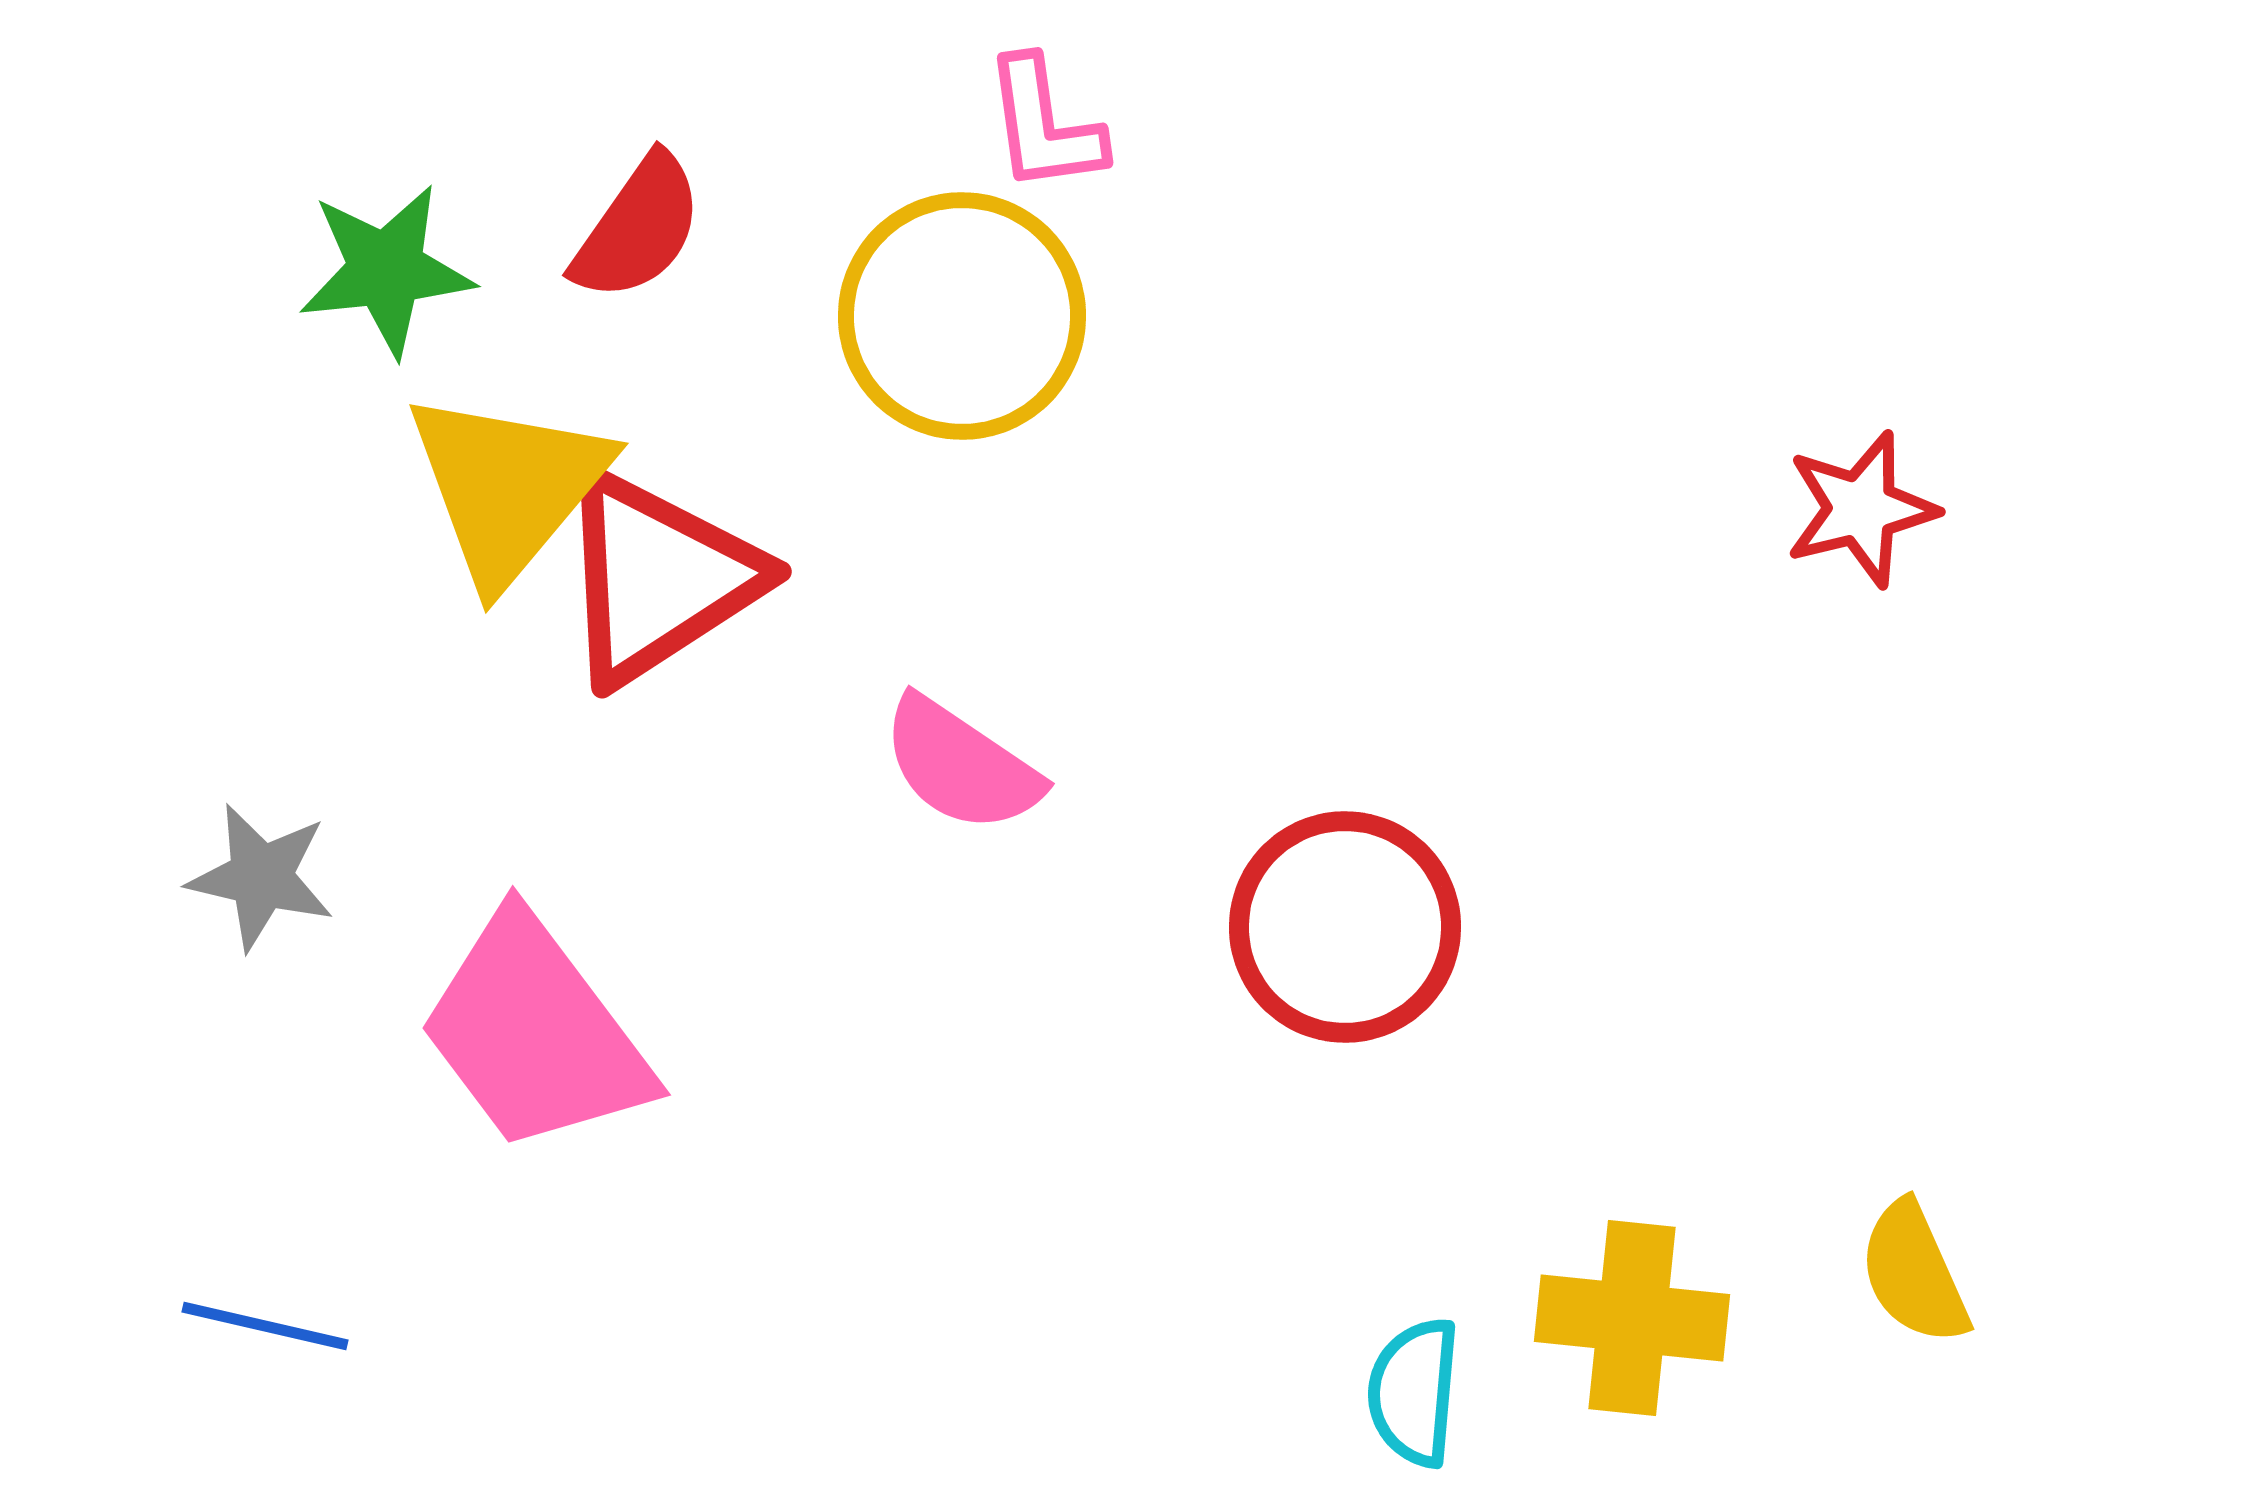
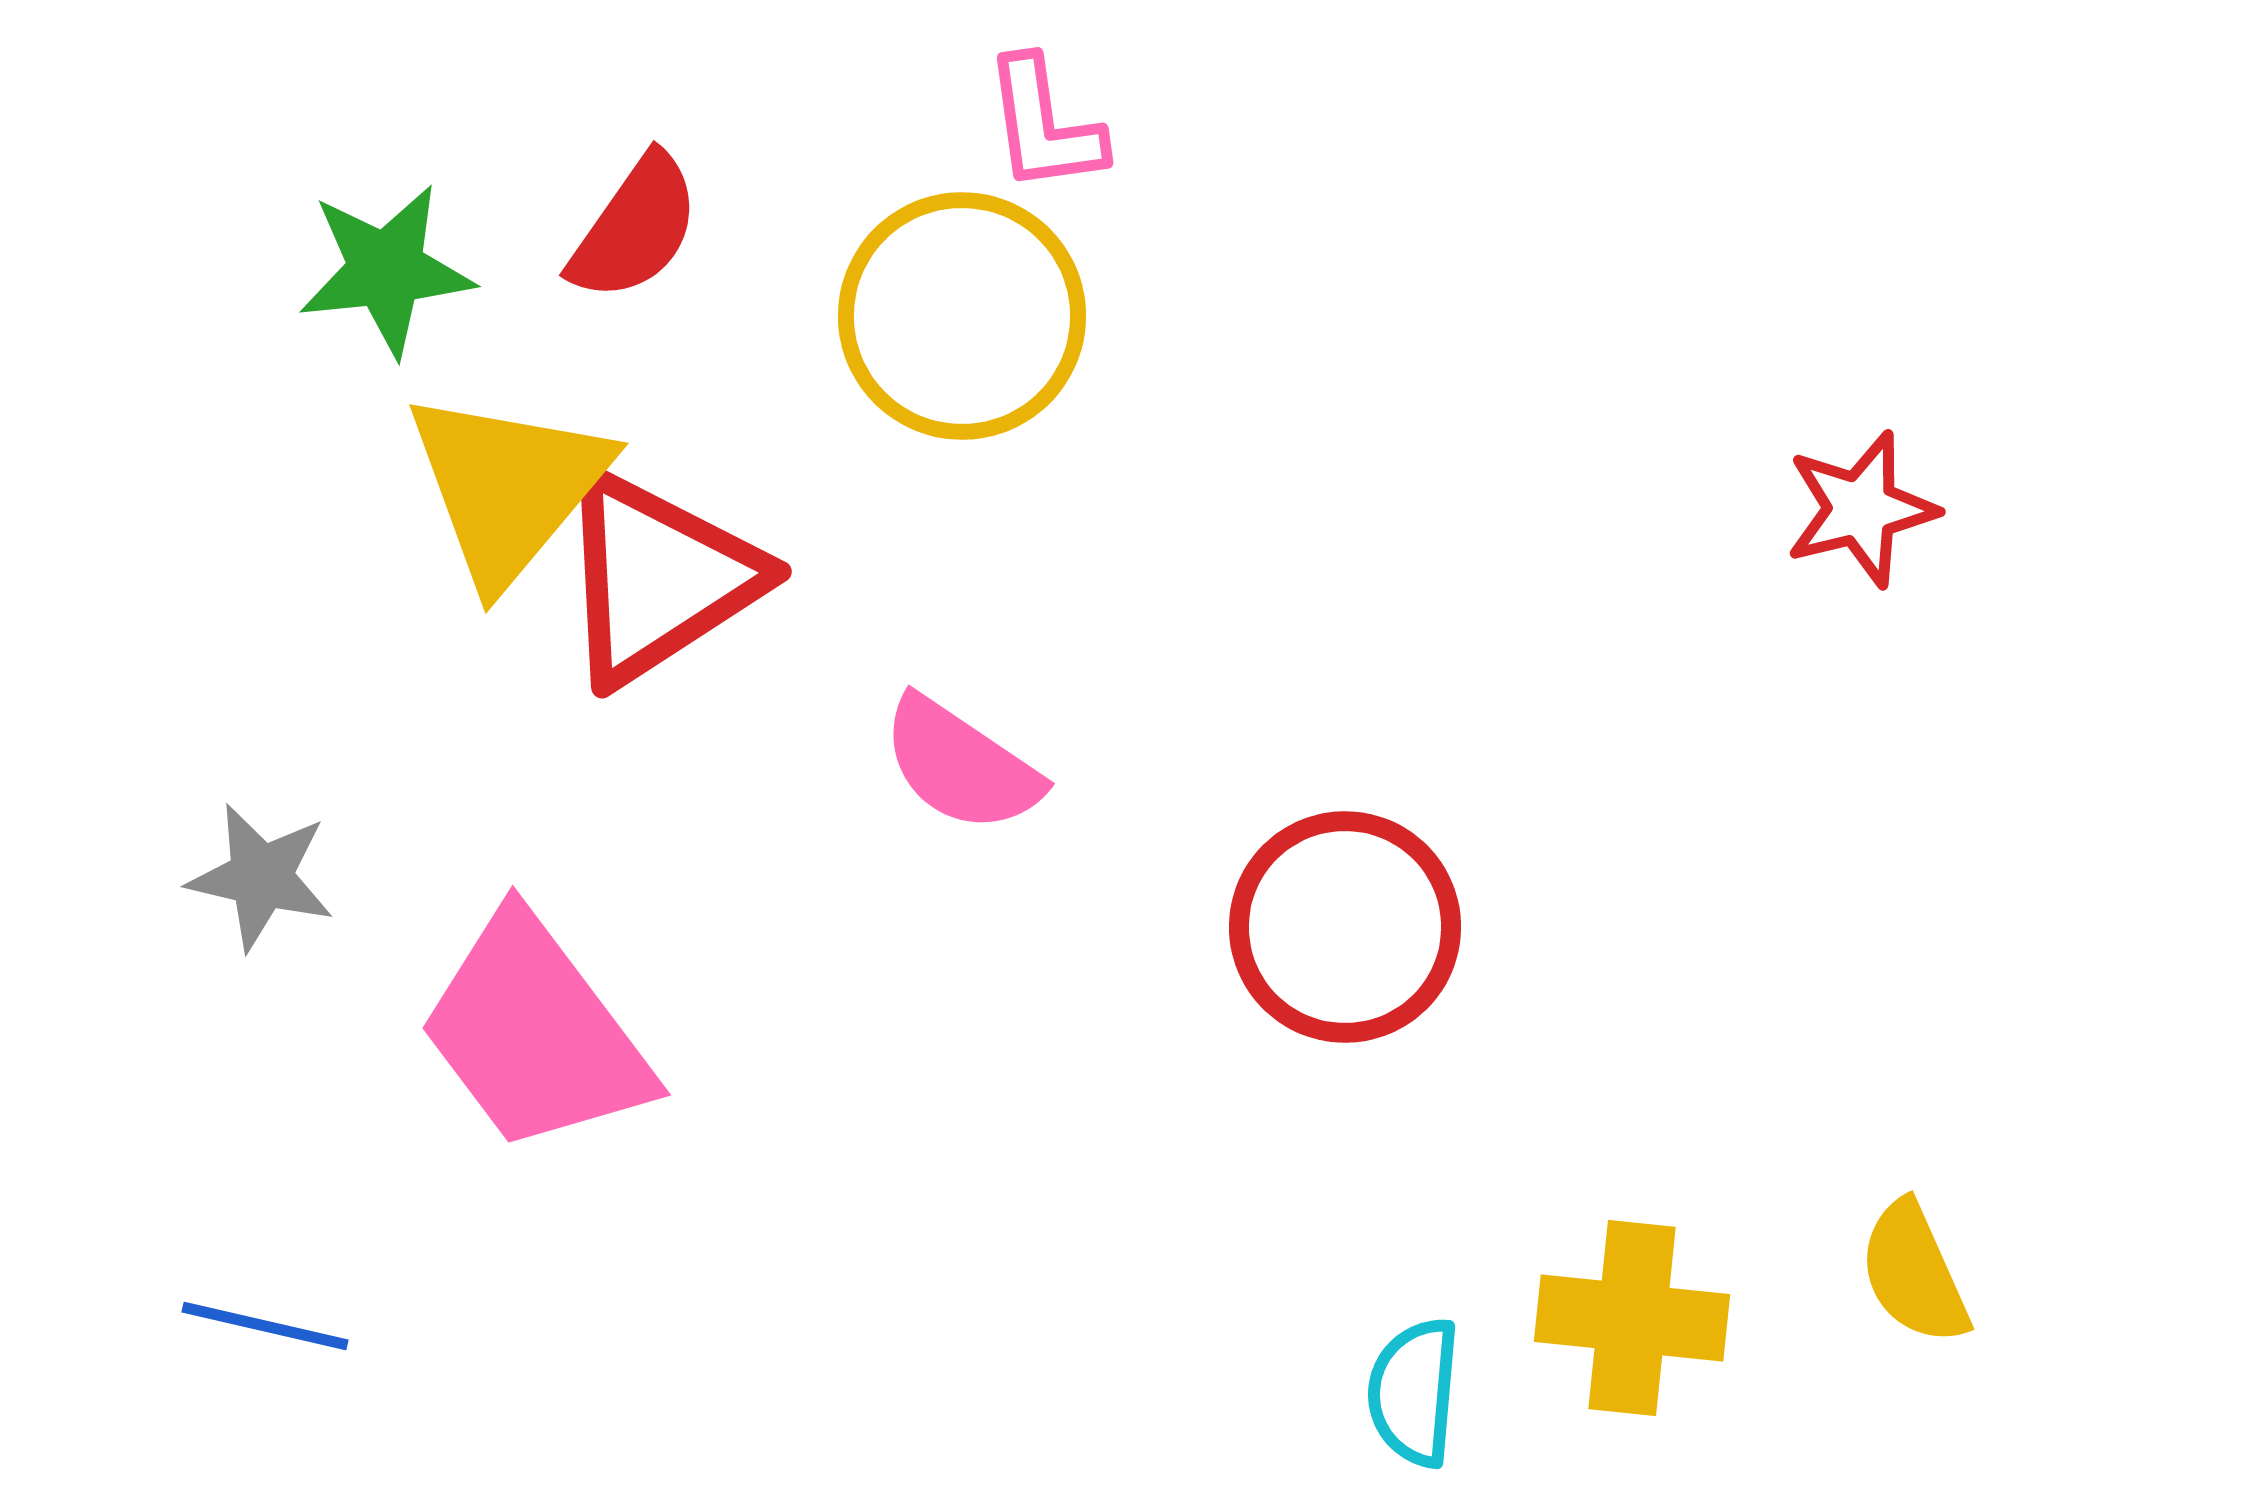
red semicircle: moved 3 px left
